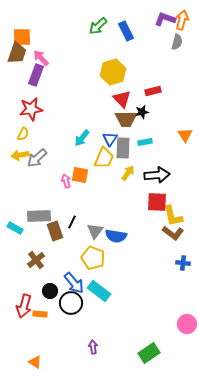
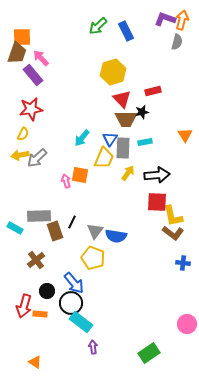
purple rectangle at (36, 75): moved 3 px left; rotated 60 degrees counterclockwise
black circle at (50, 291): moved 3 px left
cyan rectangle at (99, 291): moved 18 px left, 31 px down
